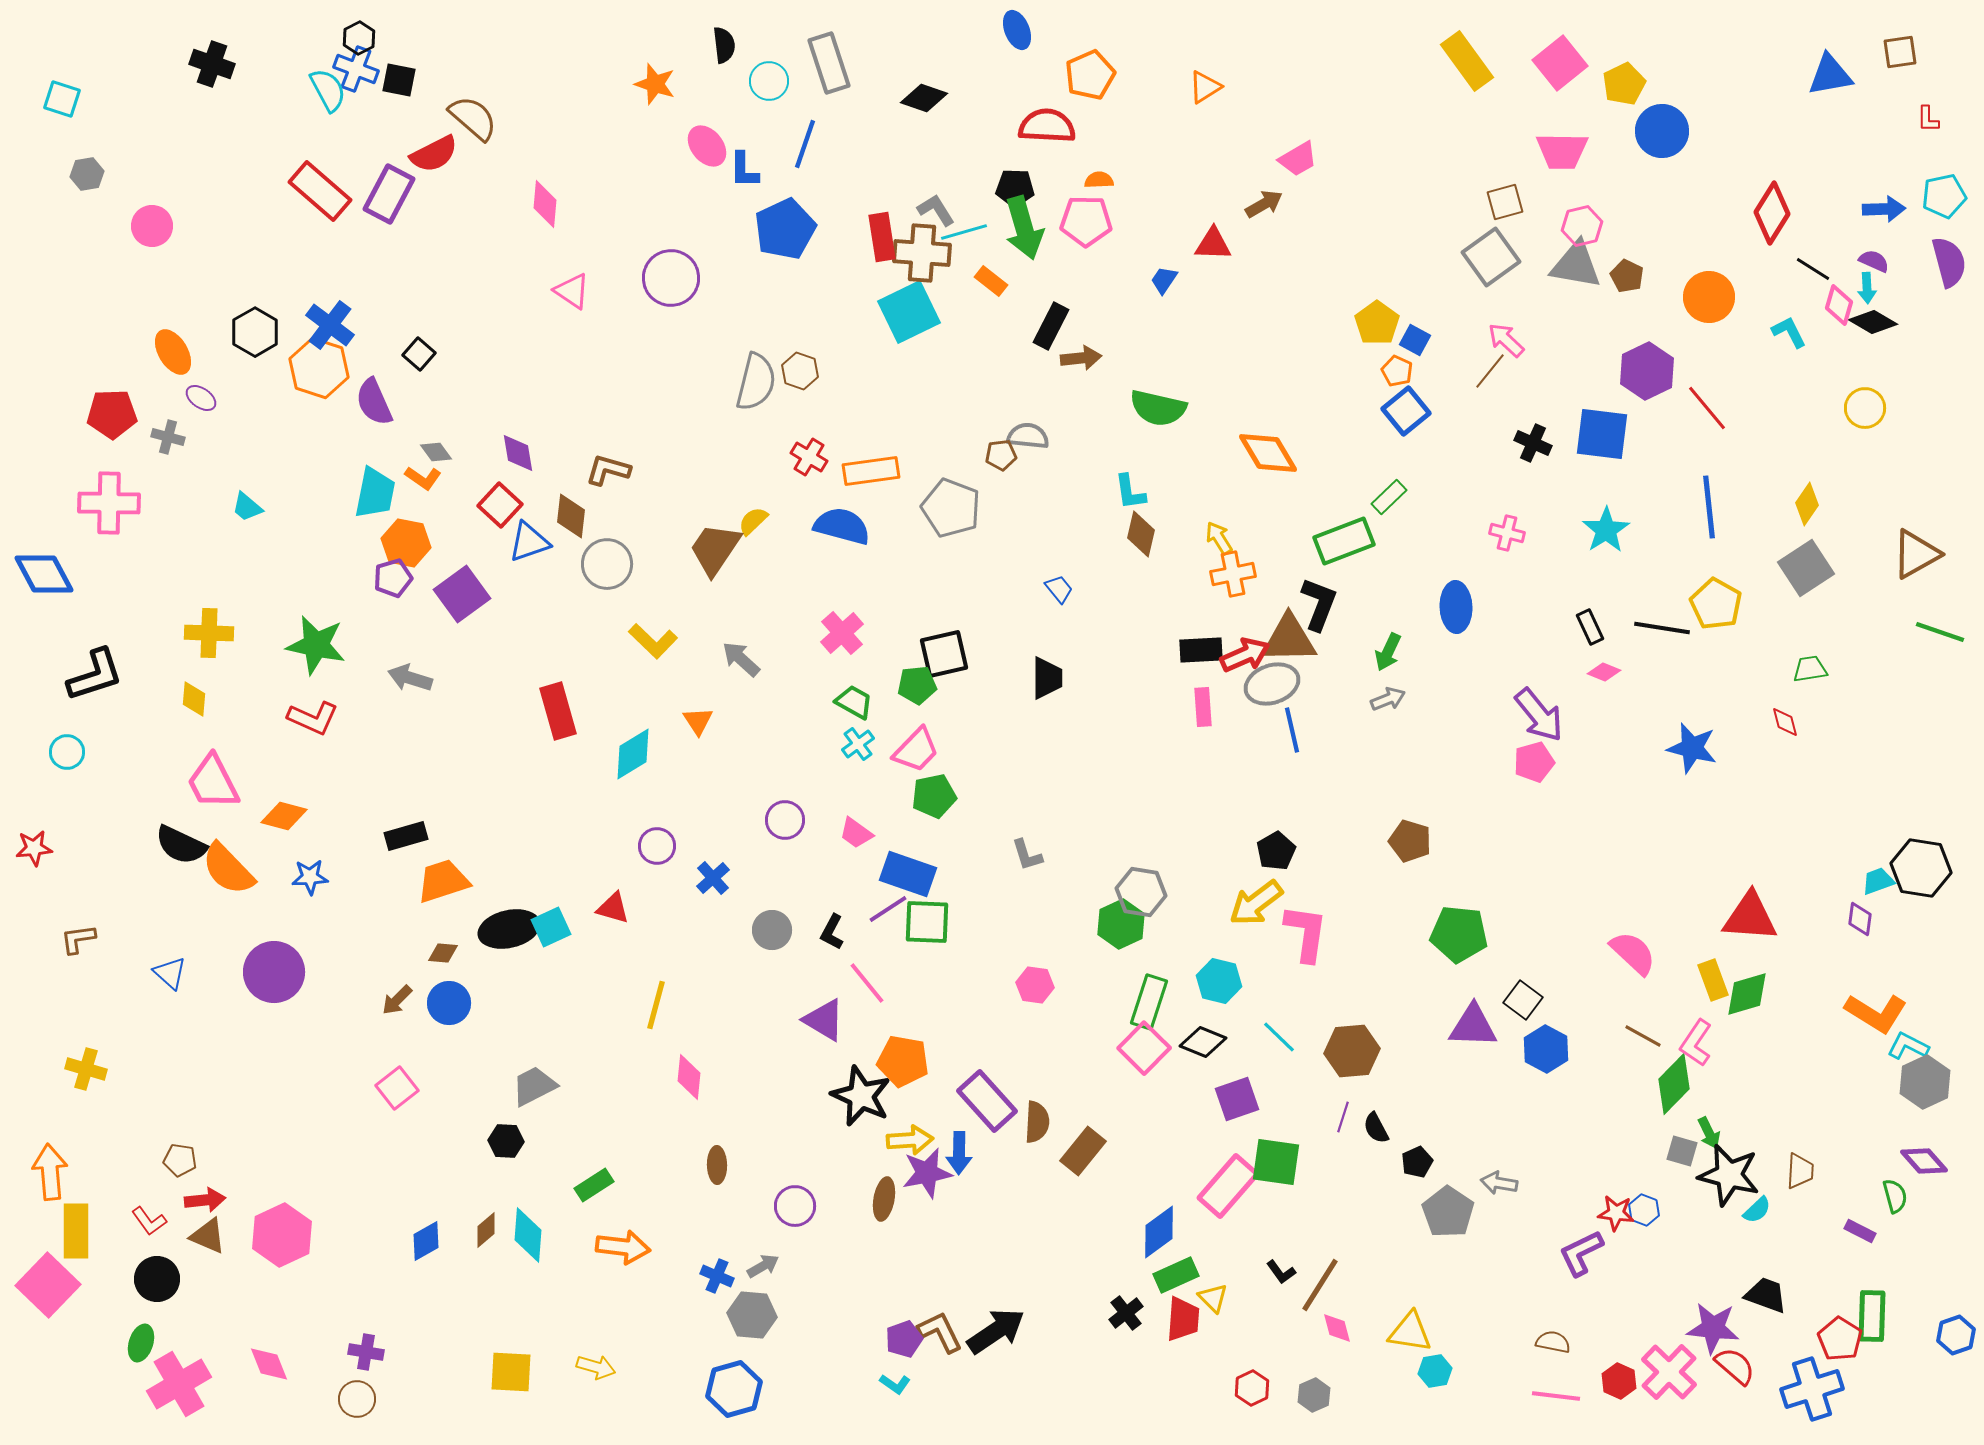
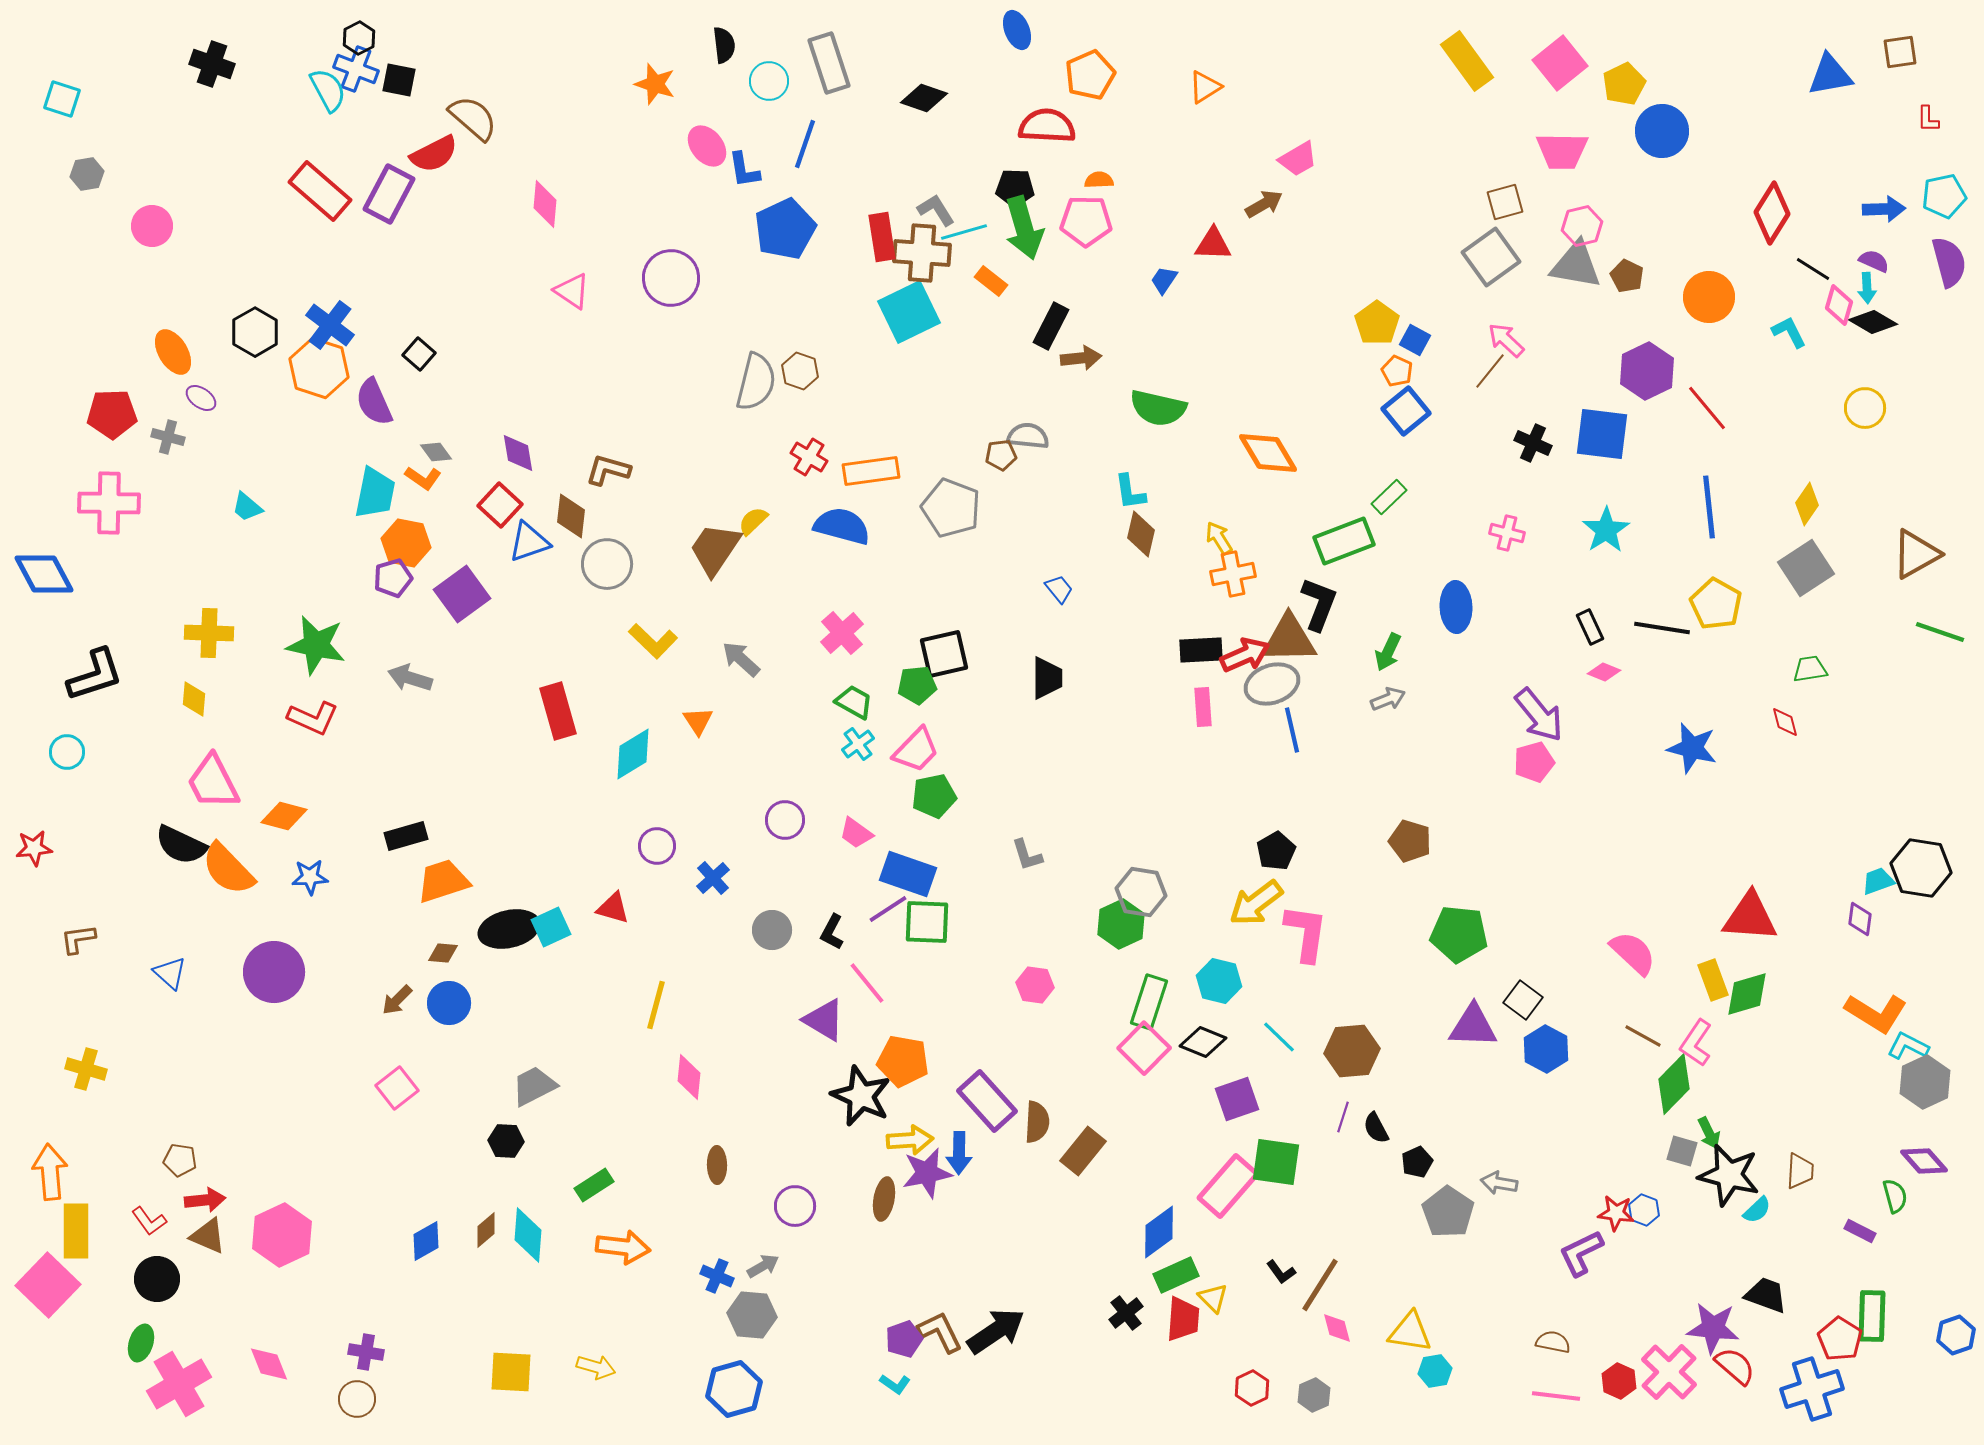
blue L-shape at (744, 170): rotated 9 degrees counterclockwise
